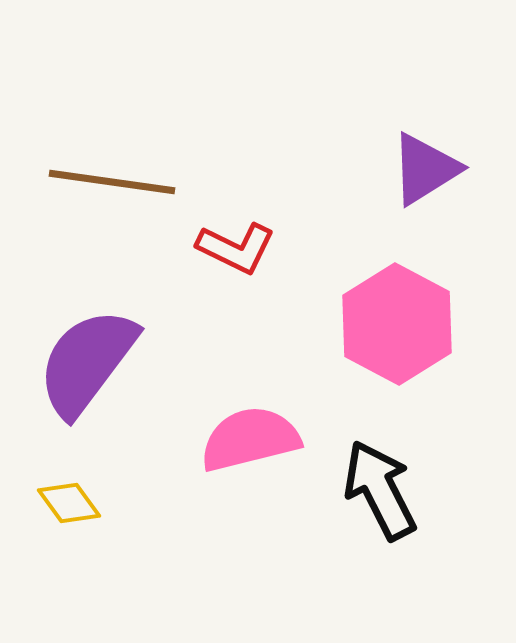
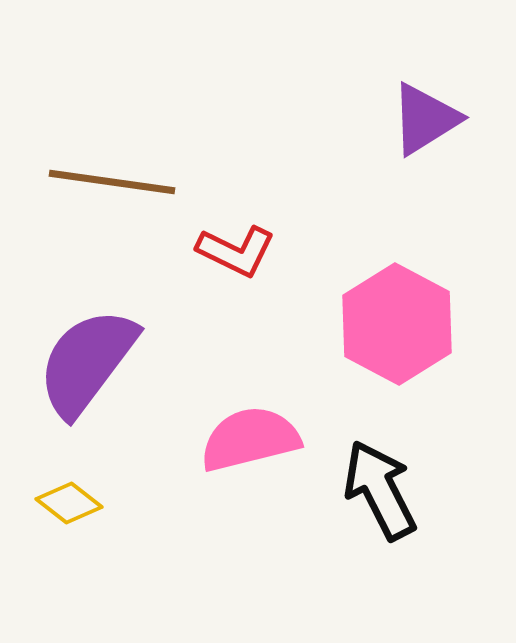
purple triangle: moved 50 px up
red L-shape: moved 3 px down
yellow diamond: rotated 16 degrees counterclockwise
